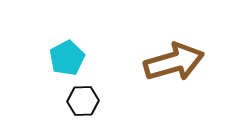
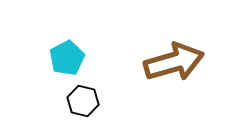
black hexagon: rotated 16 degrees clockwise
